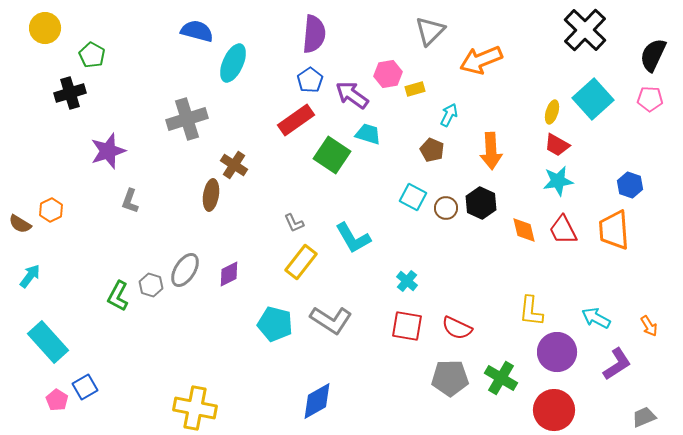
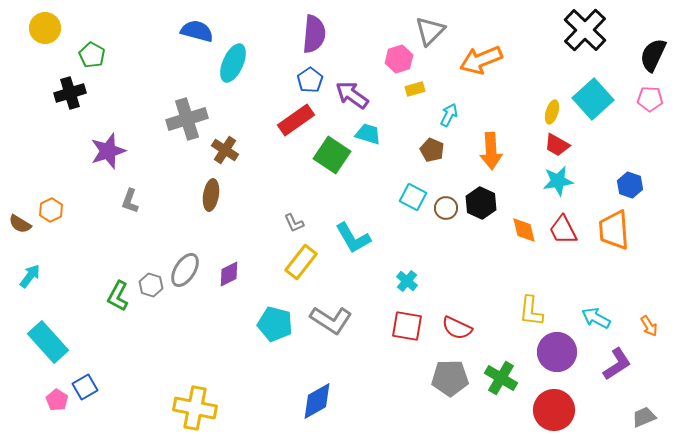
pink hexagon at (388, 74): moved 11 px right, 15 px up; rotated 8 degrees counterclockwise
brown cross at (234, 165): moved 9 px left, 15 px up
